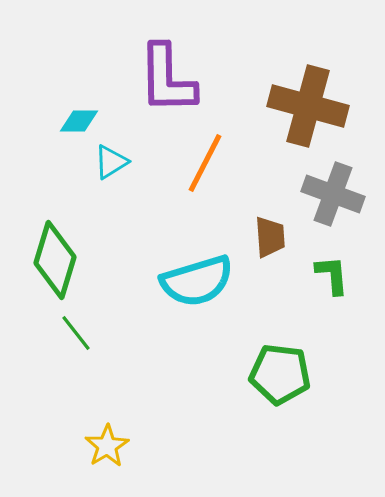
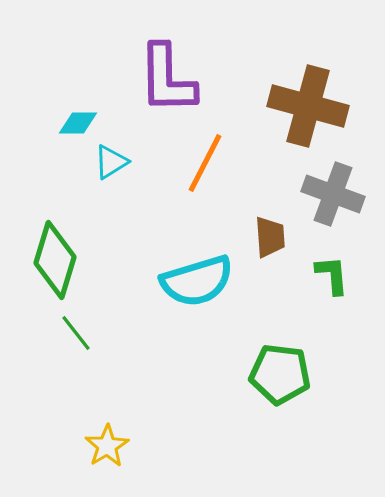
cyan diamond: moved 1 px left, 2 px down
